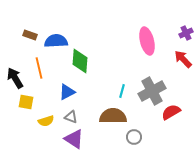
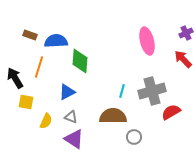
orange line: moved 1 px up; rotated 30 degrees clockwise
gray cross: rotated 12 degrees clockwise
yellow semicircle: rotated 49 degrees counterclockwise
